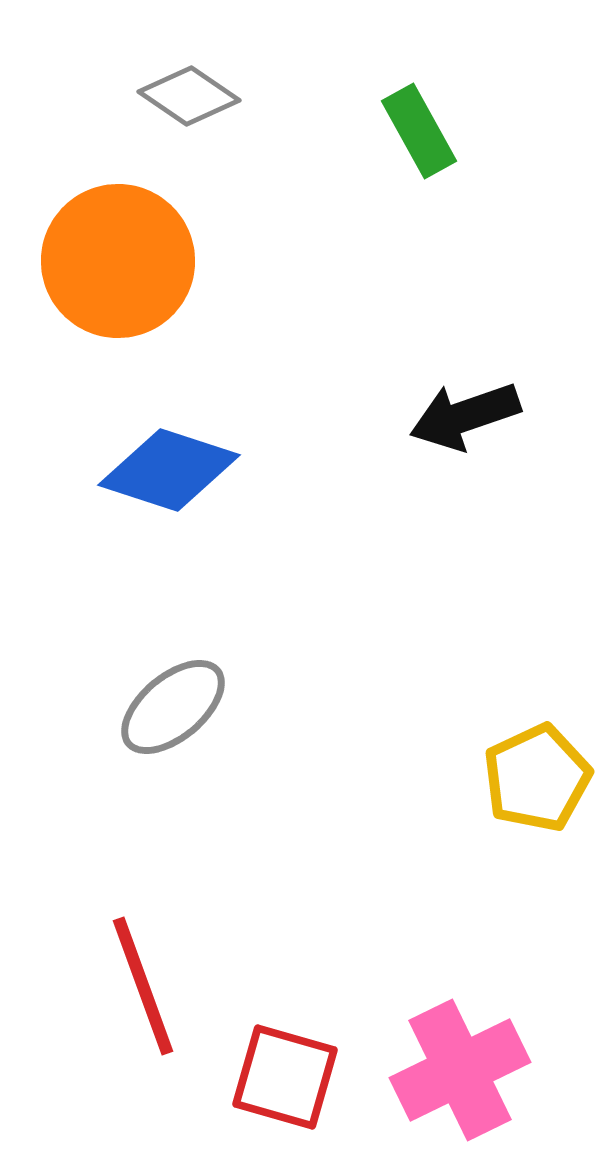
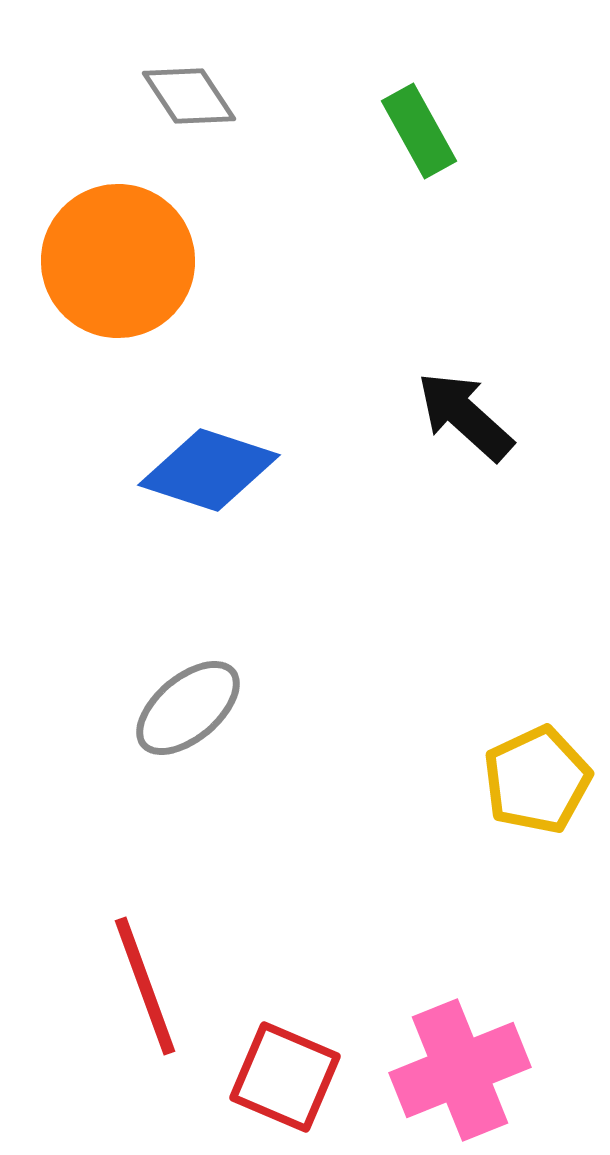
gray diamond: rotated 22 degrees clockwise
black arrow: rotated 61 degrees clockwise
blue diamond: moved 40 px right
gray ellipse: moved 15 px right, 1 px down
yellow pentagon: moved 2 px down
red line: moved 2 px right
pink cross: rotated 4 degrees clockwise
red square: rotated 7 degrees clockwise
